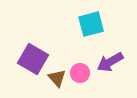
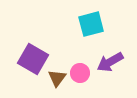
brown triangle: rotated 18 degrees clockwise
